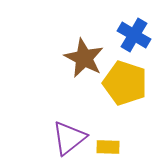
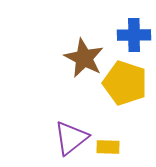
blue cross: rotated 32 degrees counterclockwise
purple triangle: moved 2 px right
